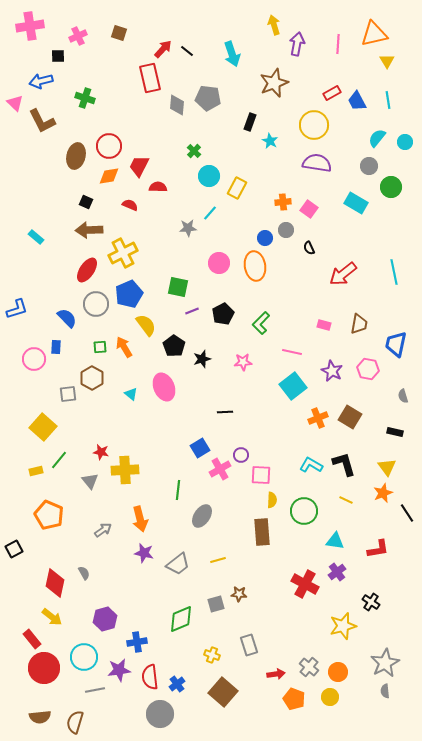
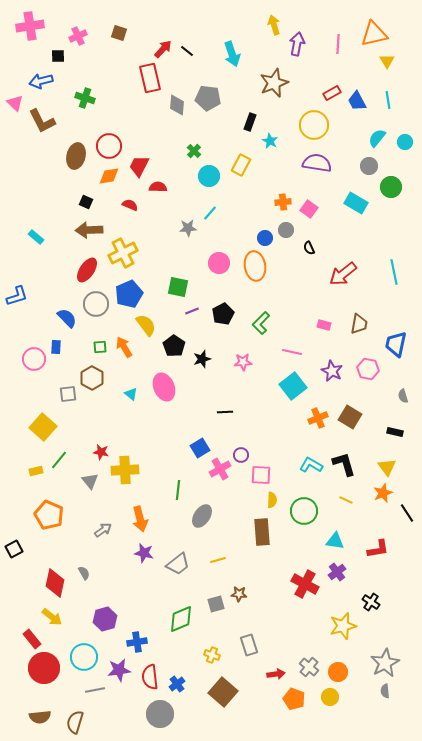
yellow rectangle at (237, 188): moved 4 px right, 23 px up
blue L-shape at (17, 309): moved 13 px up
